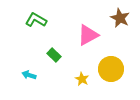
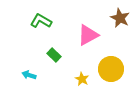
green L-shape: moved 5 px right, 1 px down
